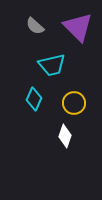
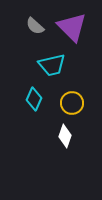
purple triangle: moved 6 px left
yellow circle: moved 2 px left
